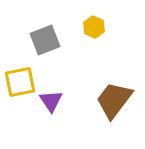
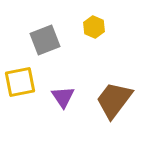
purple triangle: moved 12 px right, 4 px up
